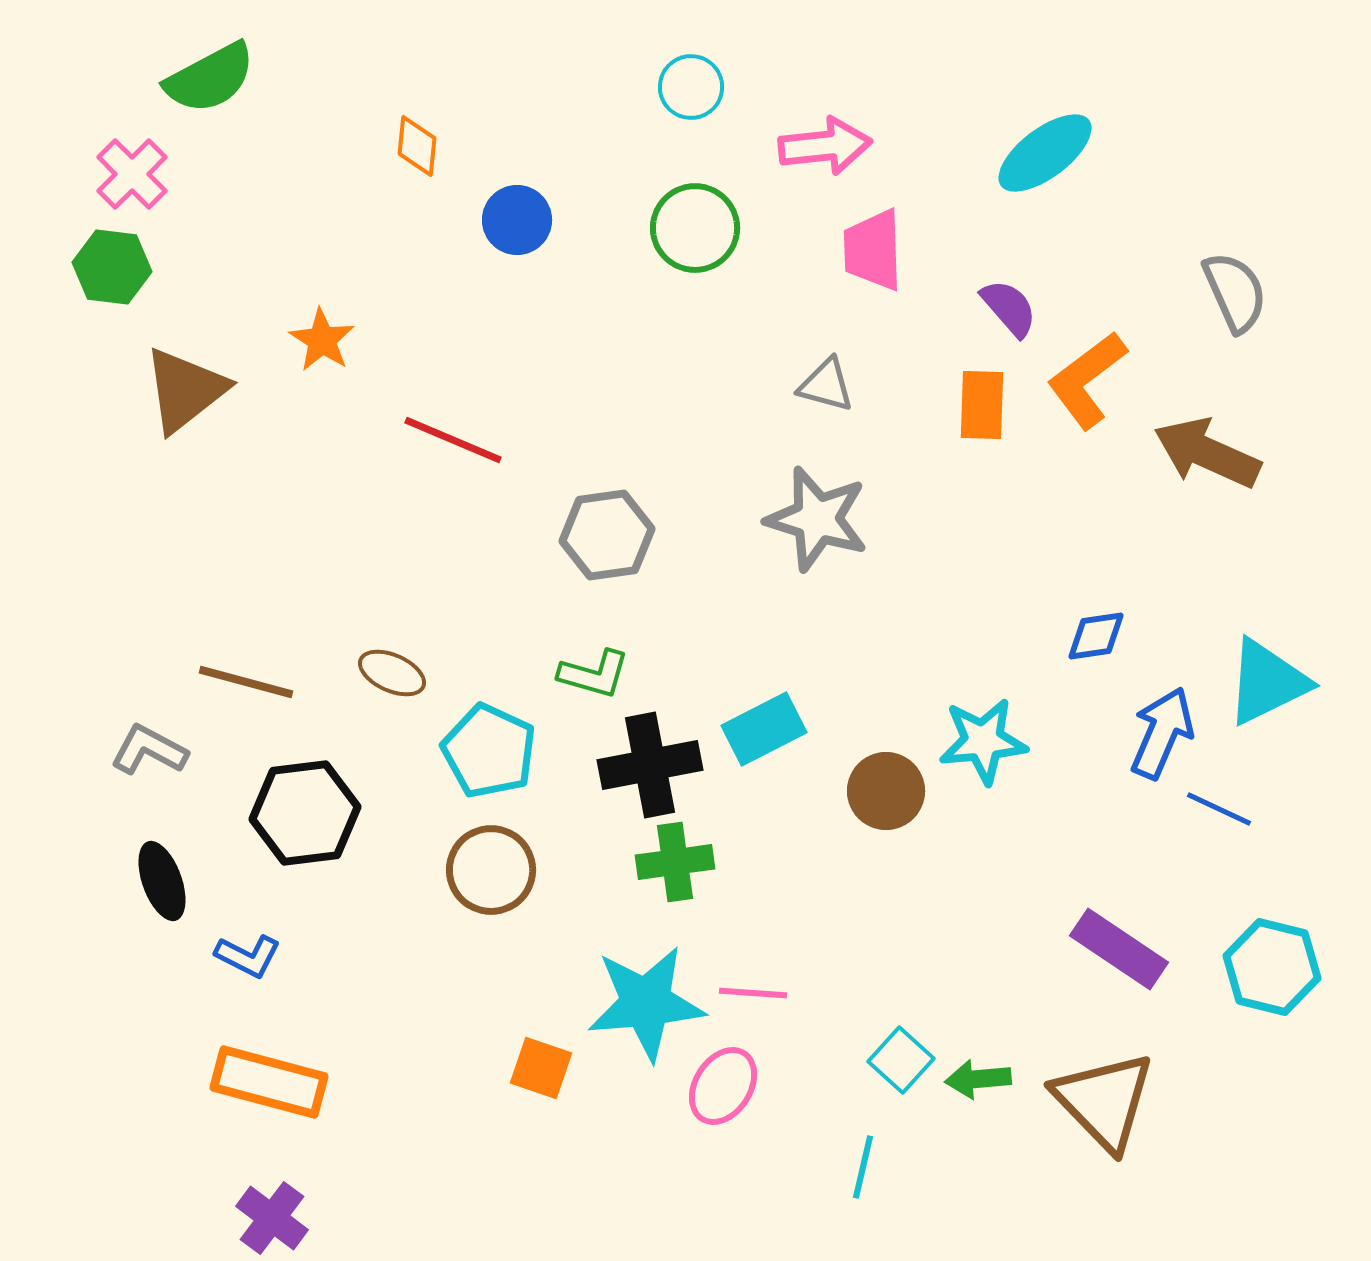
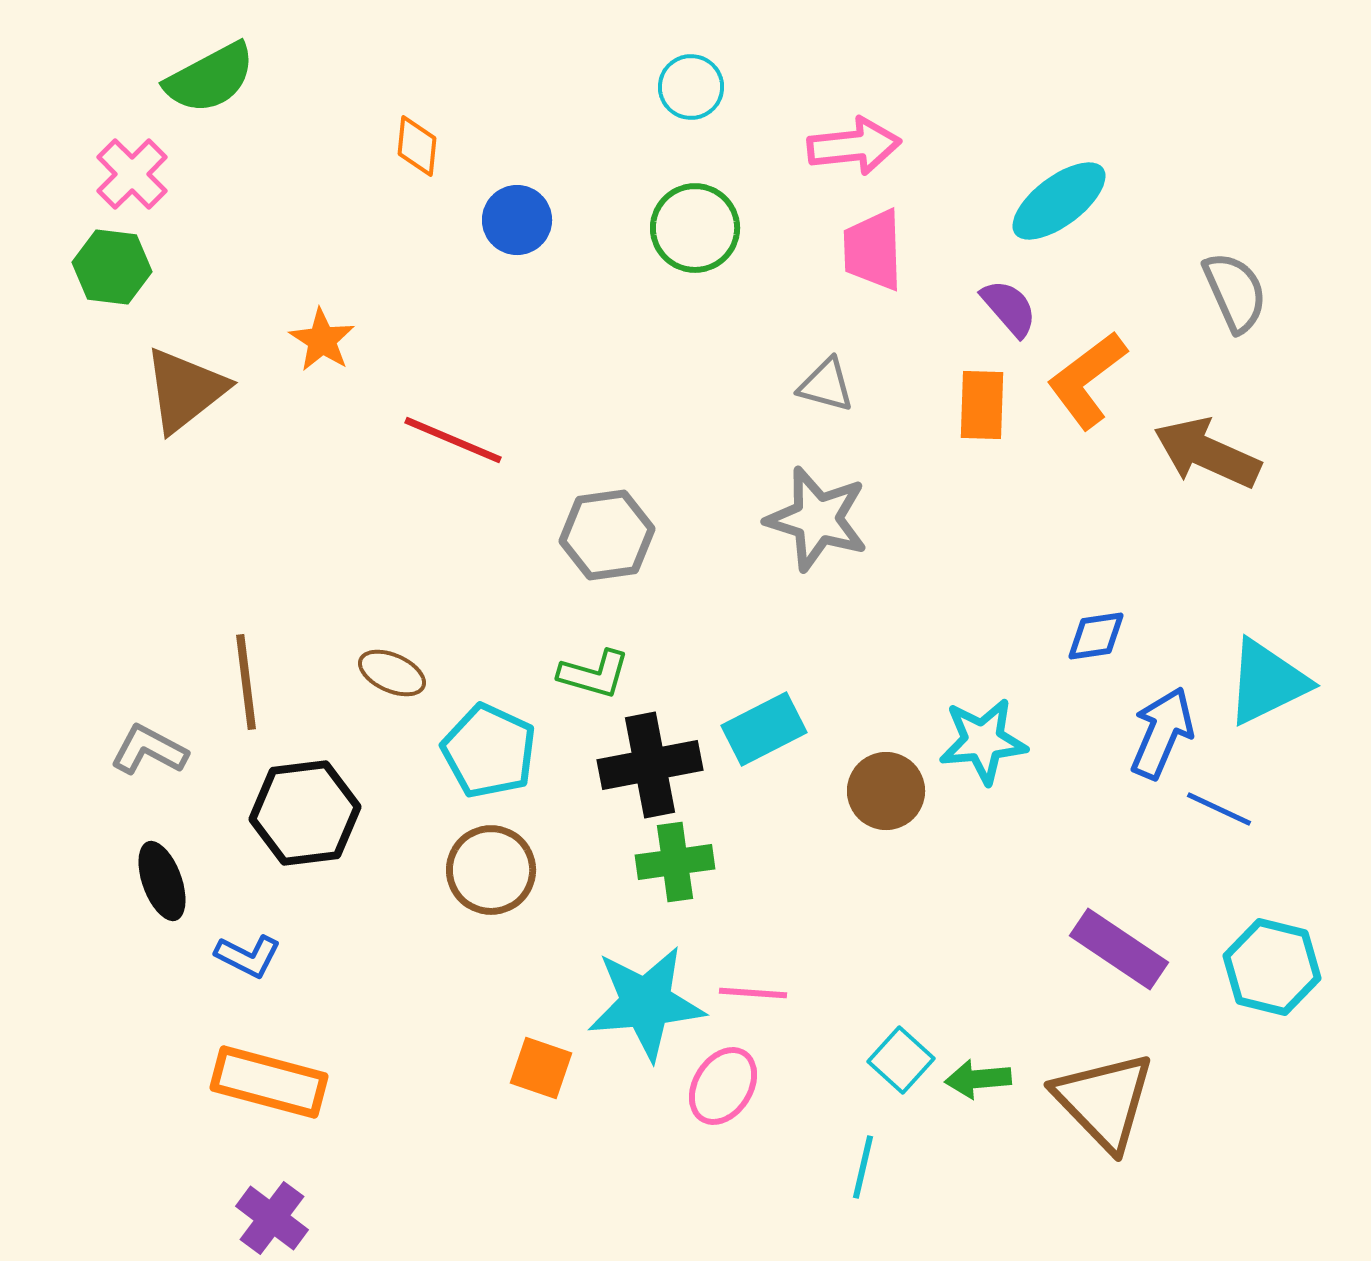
pink arrow at (825, 146): moved 29 px right
cyan ellipse at (1045, 153): moved 14 px right, 48 px down
brown line at (246, 682): rotated 68 degrees clockwise
